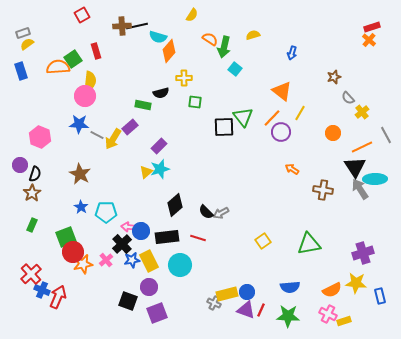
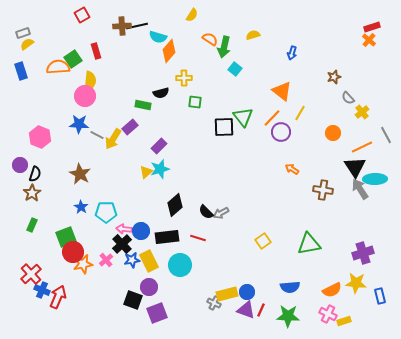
pink arrow at (129, 227): moved 5 px left, 2 px down
black square at (128, 301): moved 5 px right, 1 px up
